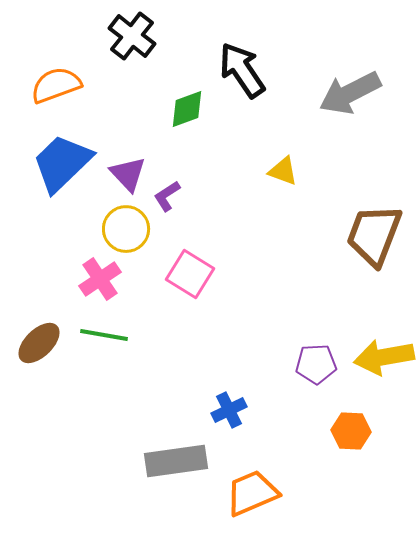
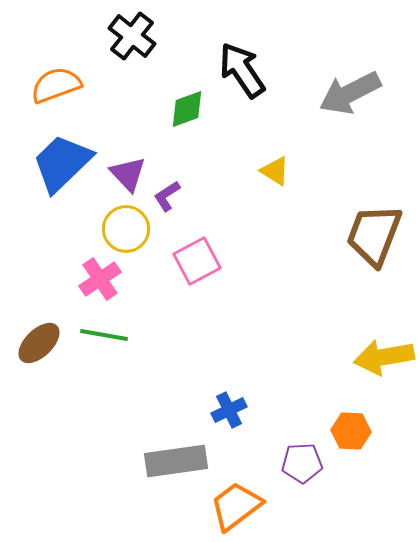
yellow triangle: moved 8 px left; rotated 12 degrees clockwise
pink square: moved 7 px right, 13 px up; rotated 30 degrees clockwise
purple pentagon: moved 14 px left, 99 px down
orange trapezoid: moved 16 px left, 13 px down; rotated 14 degrees counterclockwise
